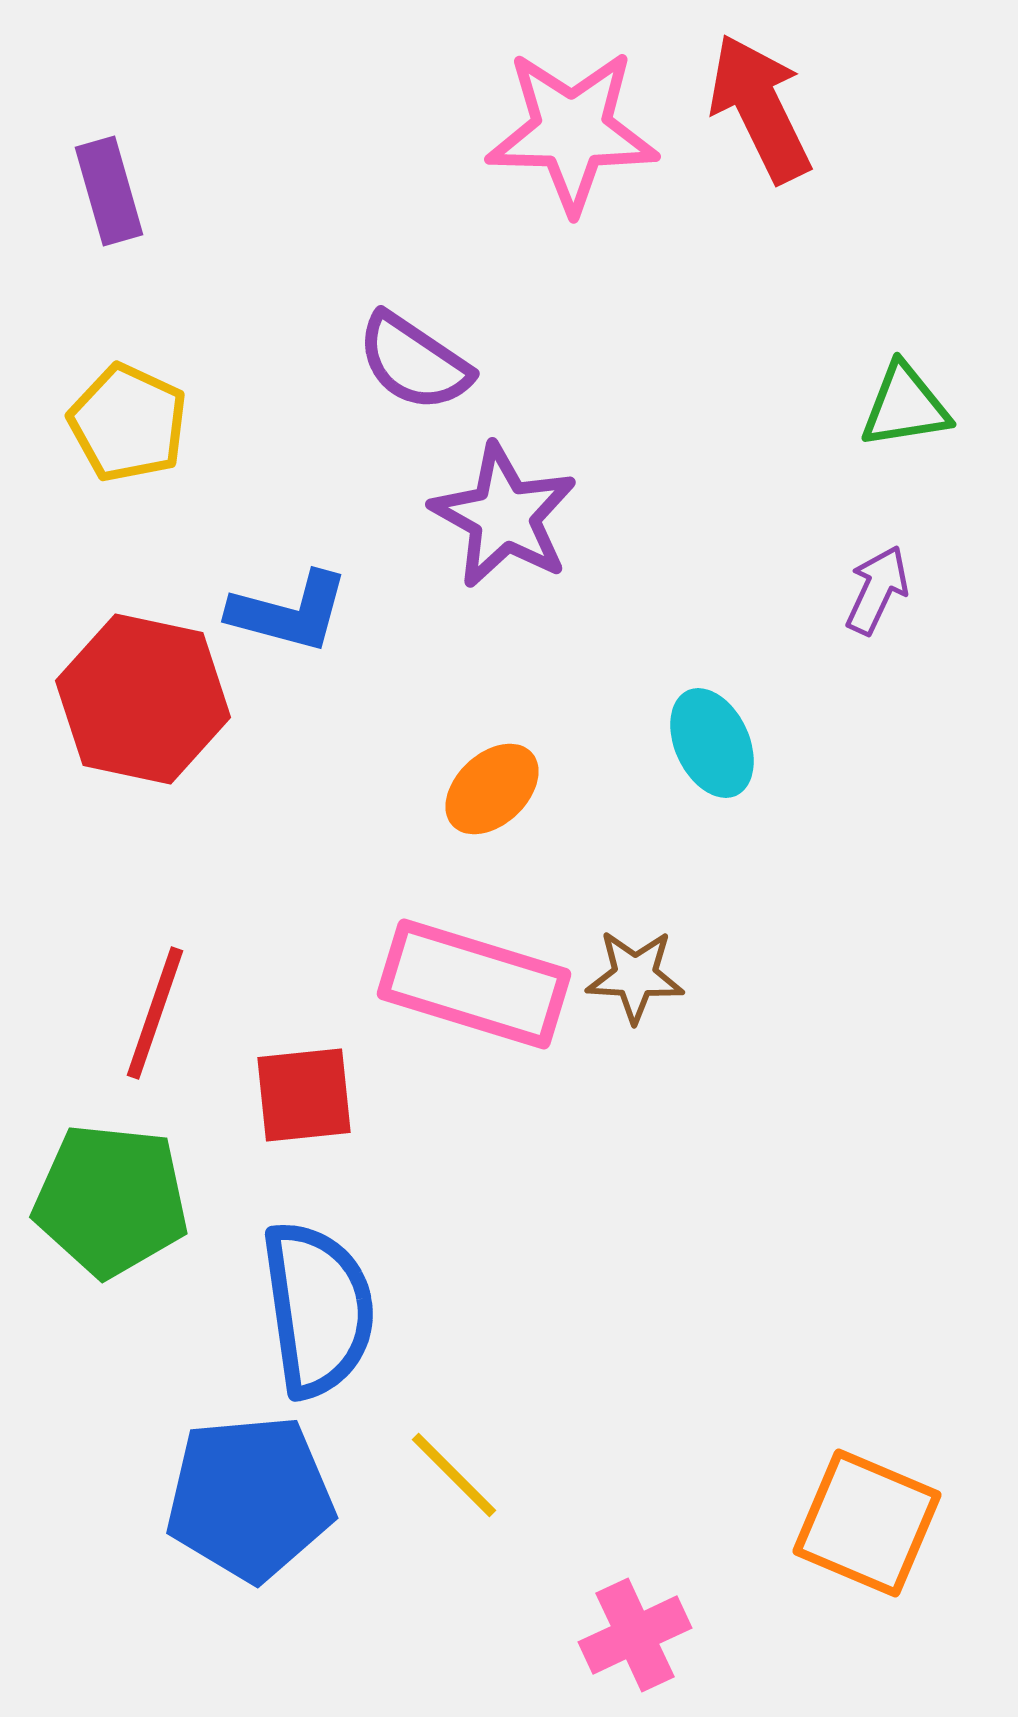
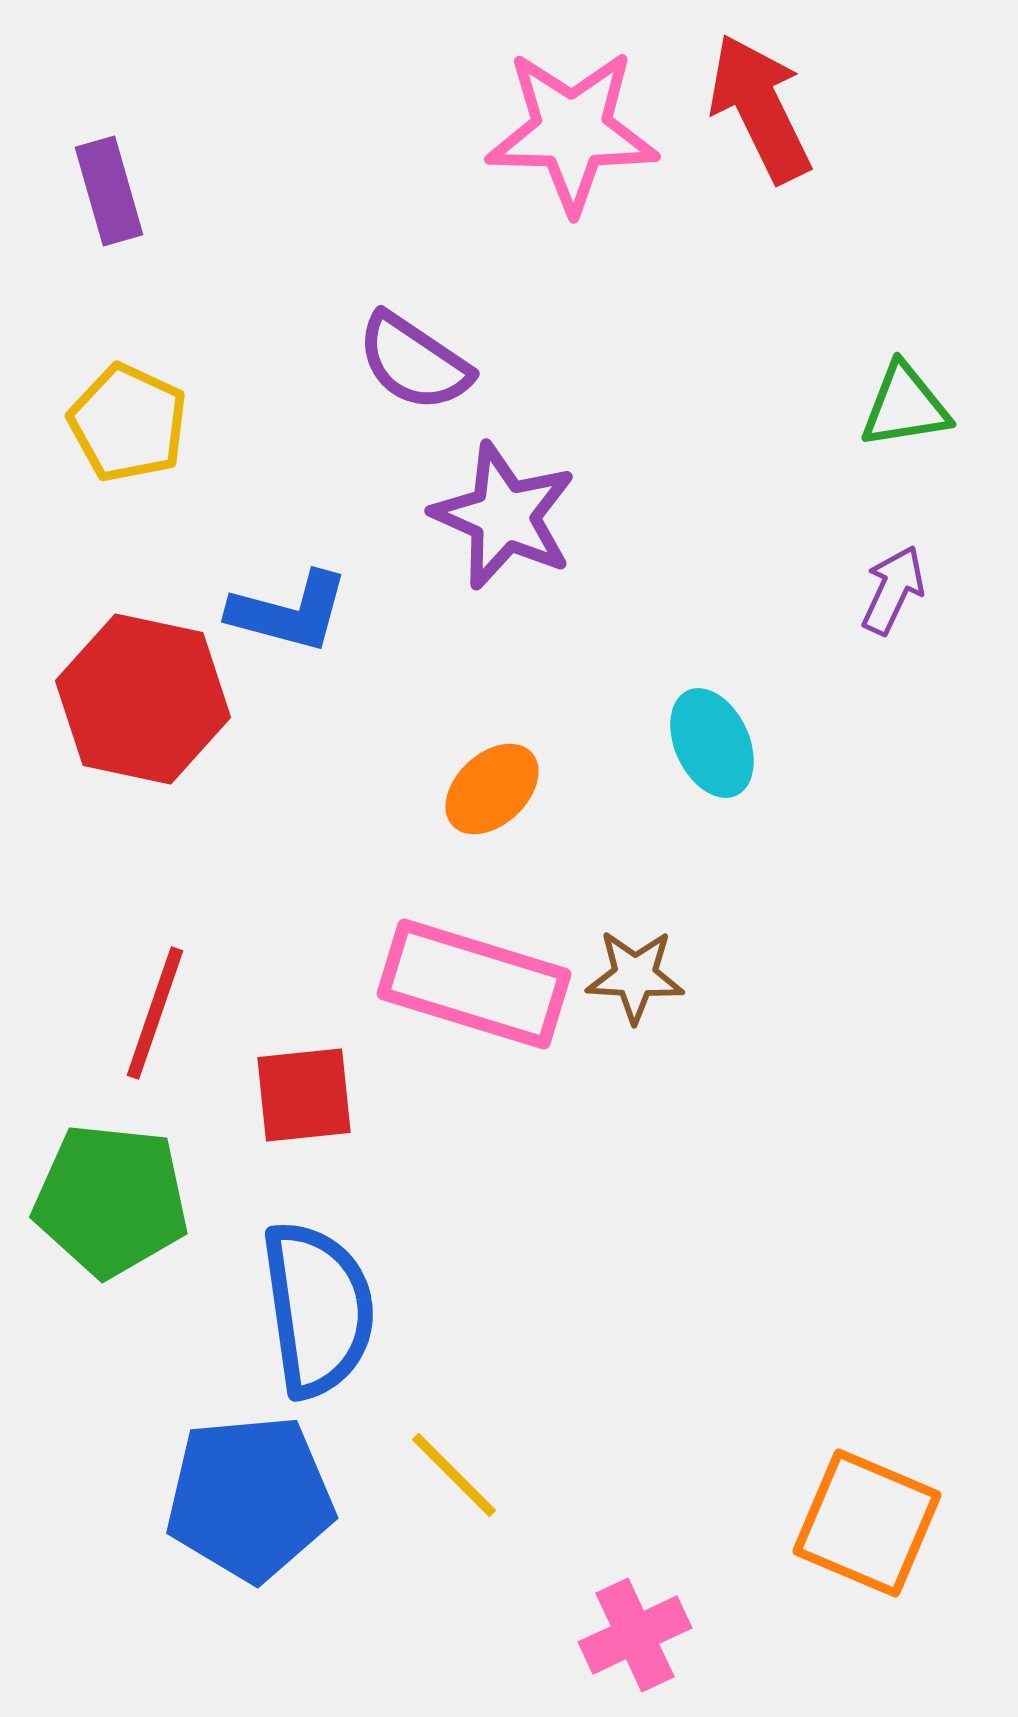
purple star: rotated 5 degrees counterclockwise
purple arrow: moved 16 px right
